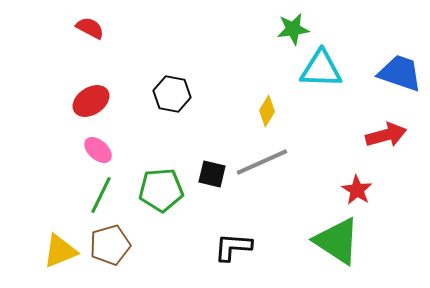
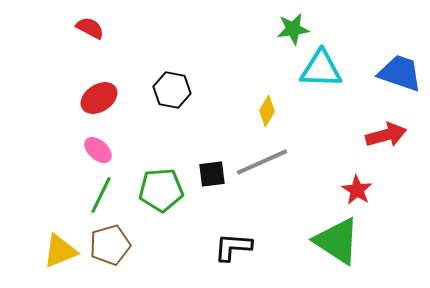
black hexagon: moved 4 px up
red ellipse: moved 8 px right, 3 px up
black square: rotated 20 degrees counterclockwise
